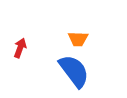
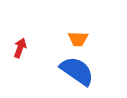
blue semicircle: moved 3 px right; rotated 18 degrees counterclockwise
